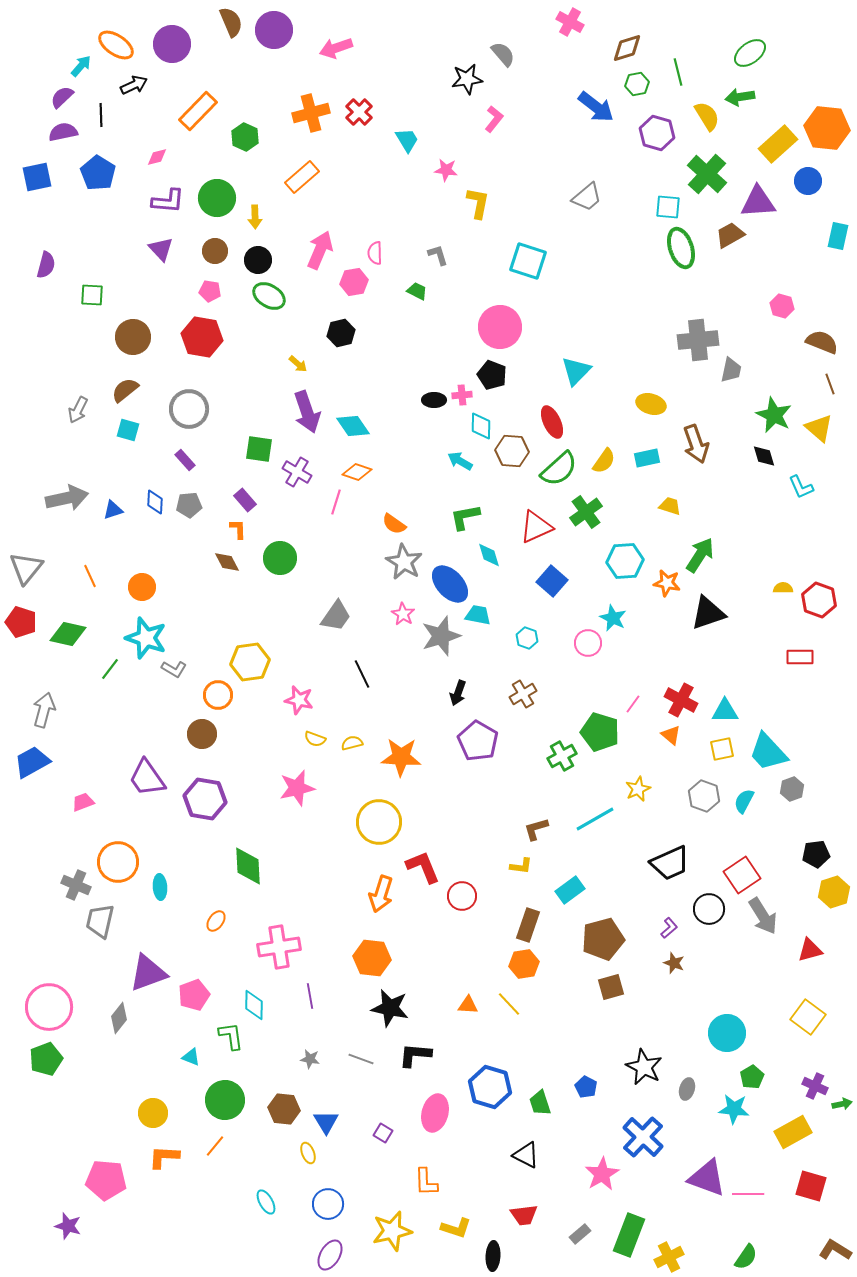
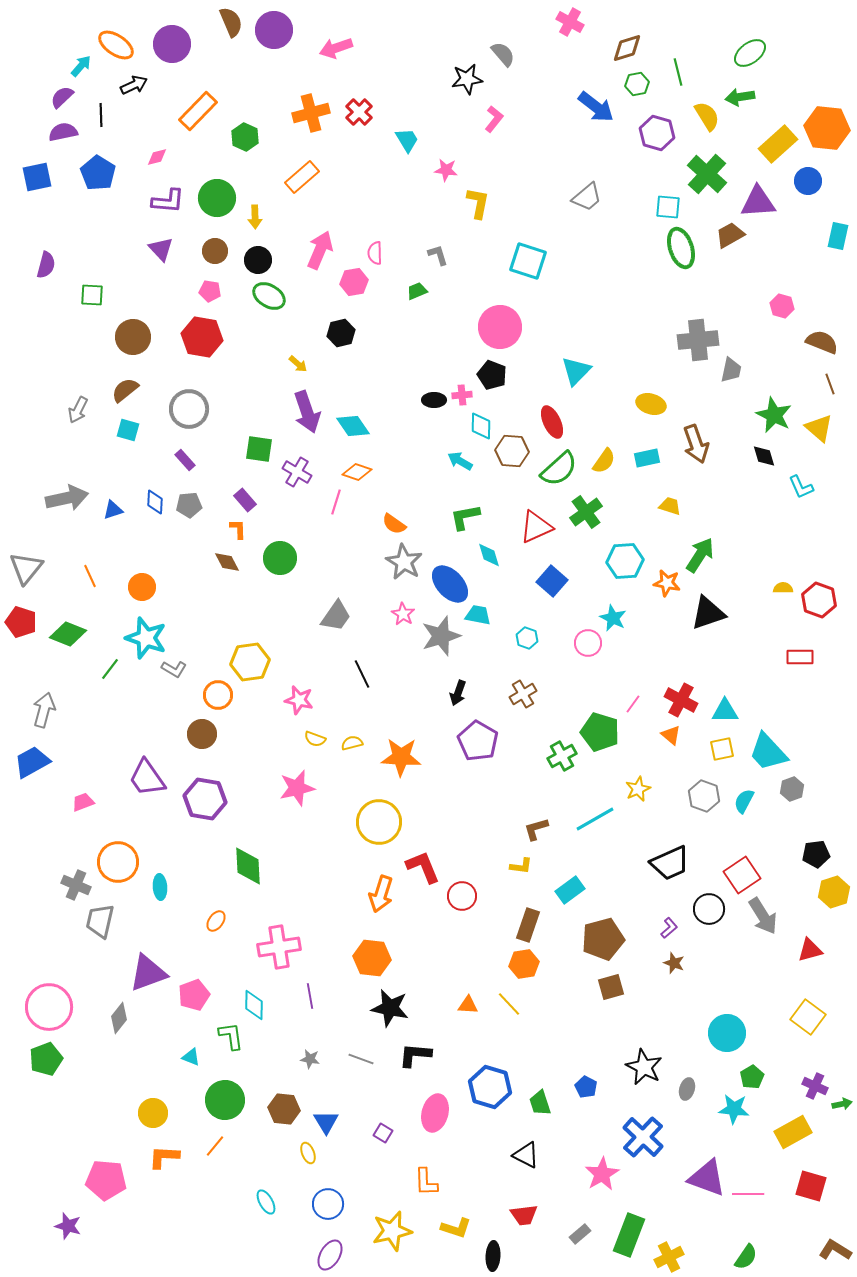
green trapezoid at (417, 291): rotated 50 degrees counterclockwise
green diamond at (68, 634): rotated 9 degrees clockwise
